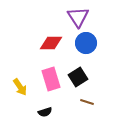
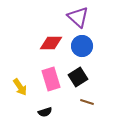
purple triangle: rotated 15 degrees counterclockwise
blue circle: moved 4 px left, 3 px down
